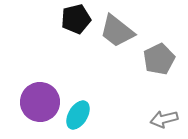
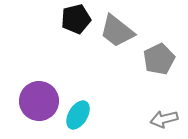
purple circle: moved 1 px left, 1 px up
